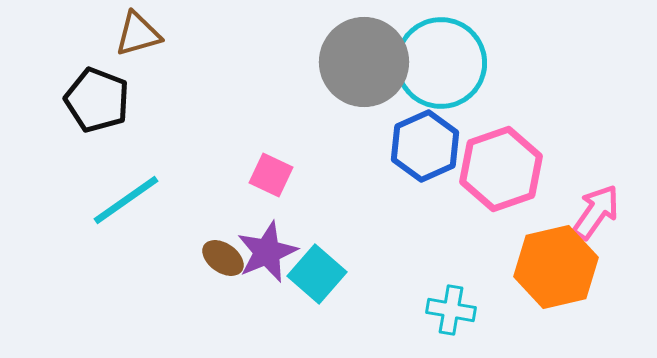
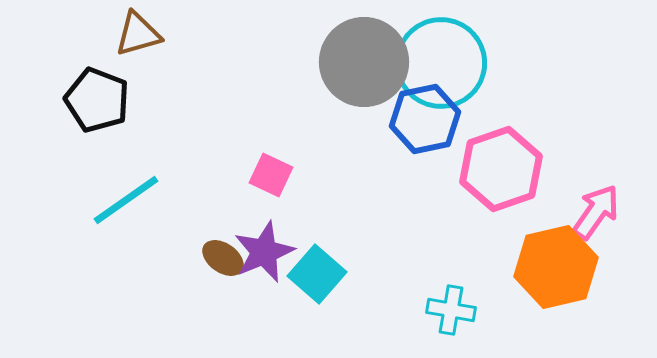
blue hexagon: moved 27 px up; rotated 12 degrees clockwise
purple star: moved 3 px left
